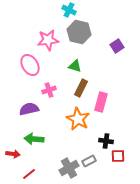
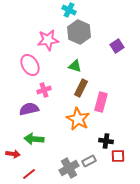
gray hexagon: rotated 10 degrees clockwise
pink cross: moved 5 px left
